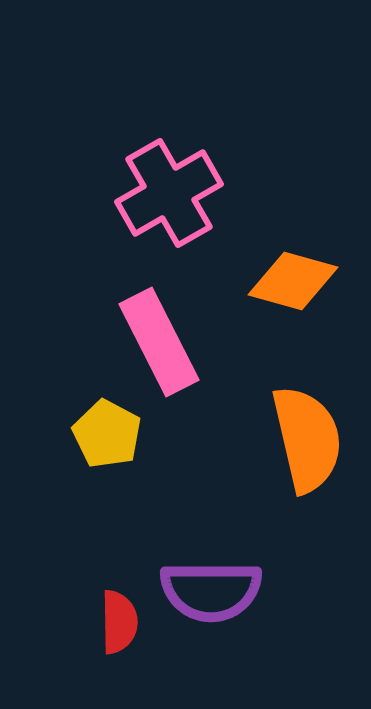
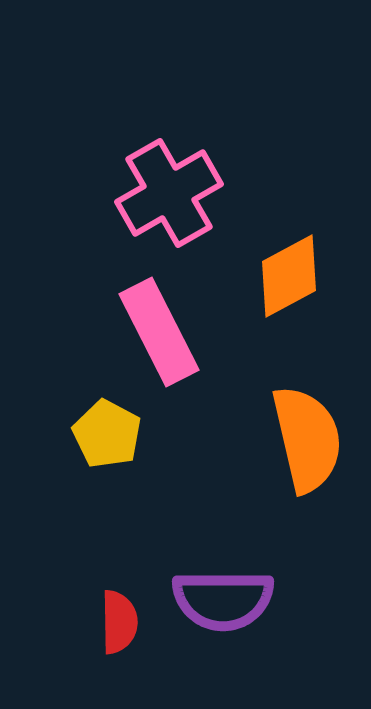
orange diamond: moved 4 px left, 5 px up; rotated 44 degrees counterclockwise
pink rectangle: moved 10 px up
purple semicircle: moved 12 px right, 9 px down
